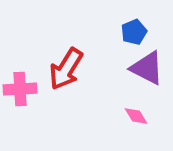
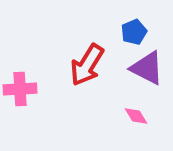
red arrow: moved 21 px right, 4 px up
